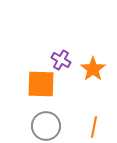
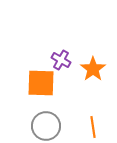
orange square: moved 1 px up
orange line: moved 1 px left; rotated 20 degrees counterclockwise
